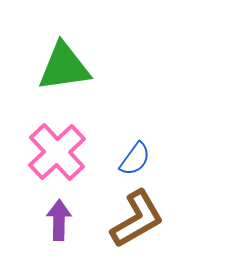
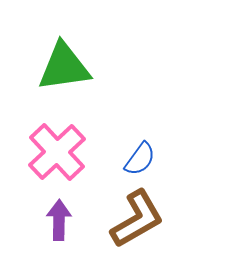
blue semicircle: moved 5 px right
